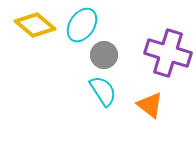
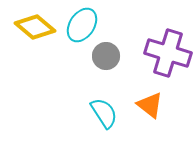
yellow diamond: moved 2 px down
gray circle: moved 2 px right, 1 px down
cyan semicircle: moved 1 px right, 22 px down
